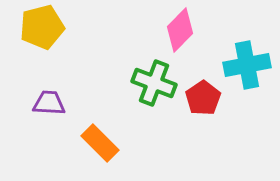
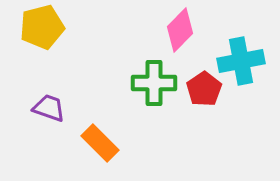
cyan cross: moved 6 px left, 4 px up
green cross: rotated 21 degrees counterclockwise
red pentagon: moved 1 px right, 9 px up
purple trapezoid: moved 5 px down; rotated 16 degrees clockwise
